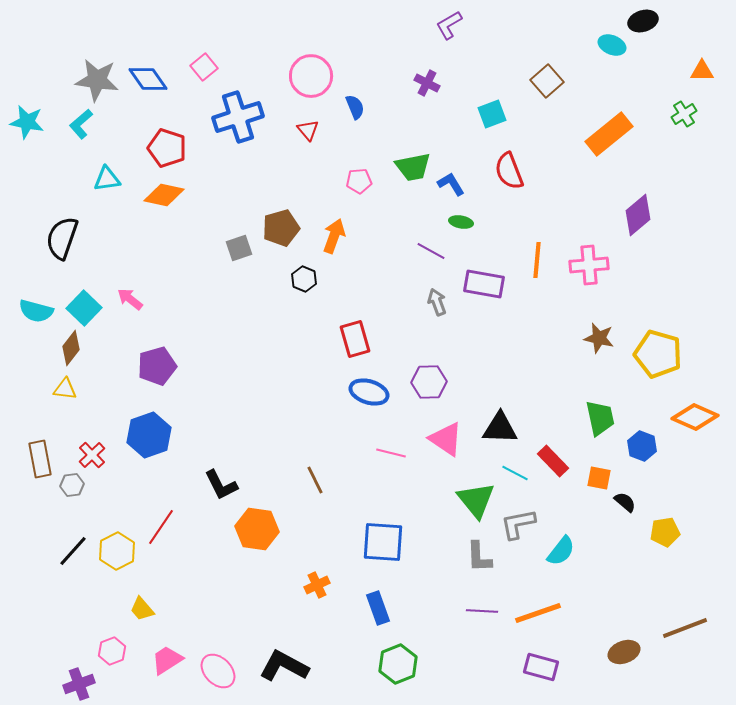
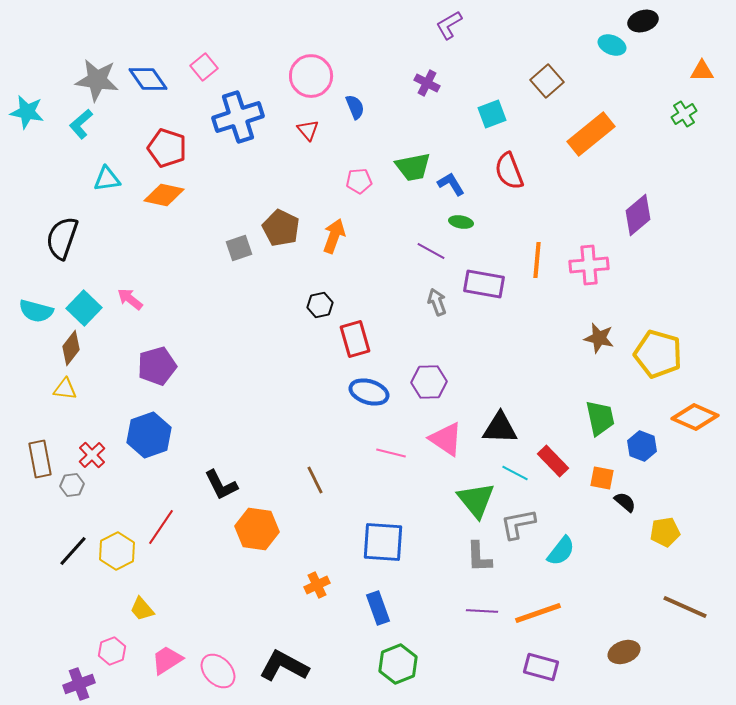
cyan star at (27, 122): moved 10 px up
orange rectangle at (609, 134): moved 18 px left
brown pentagon at (281, 228): rotated 30 degrees counterclockwise
black hexagon at (304, 279): moved 16 px right, 26 px down; rotated 25 degrees clockwise
orange square at (599, 478): moved 3 px right
brown line at (685, 628): moved 21 px up; rotated 45 degrees clockwise
